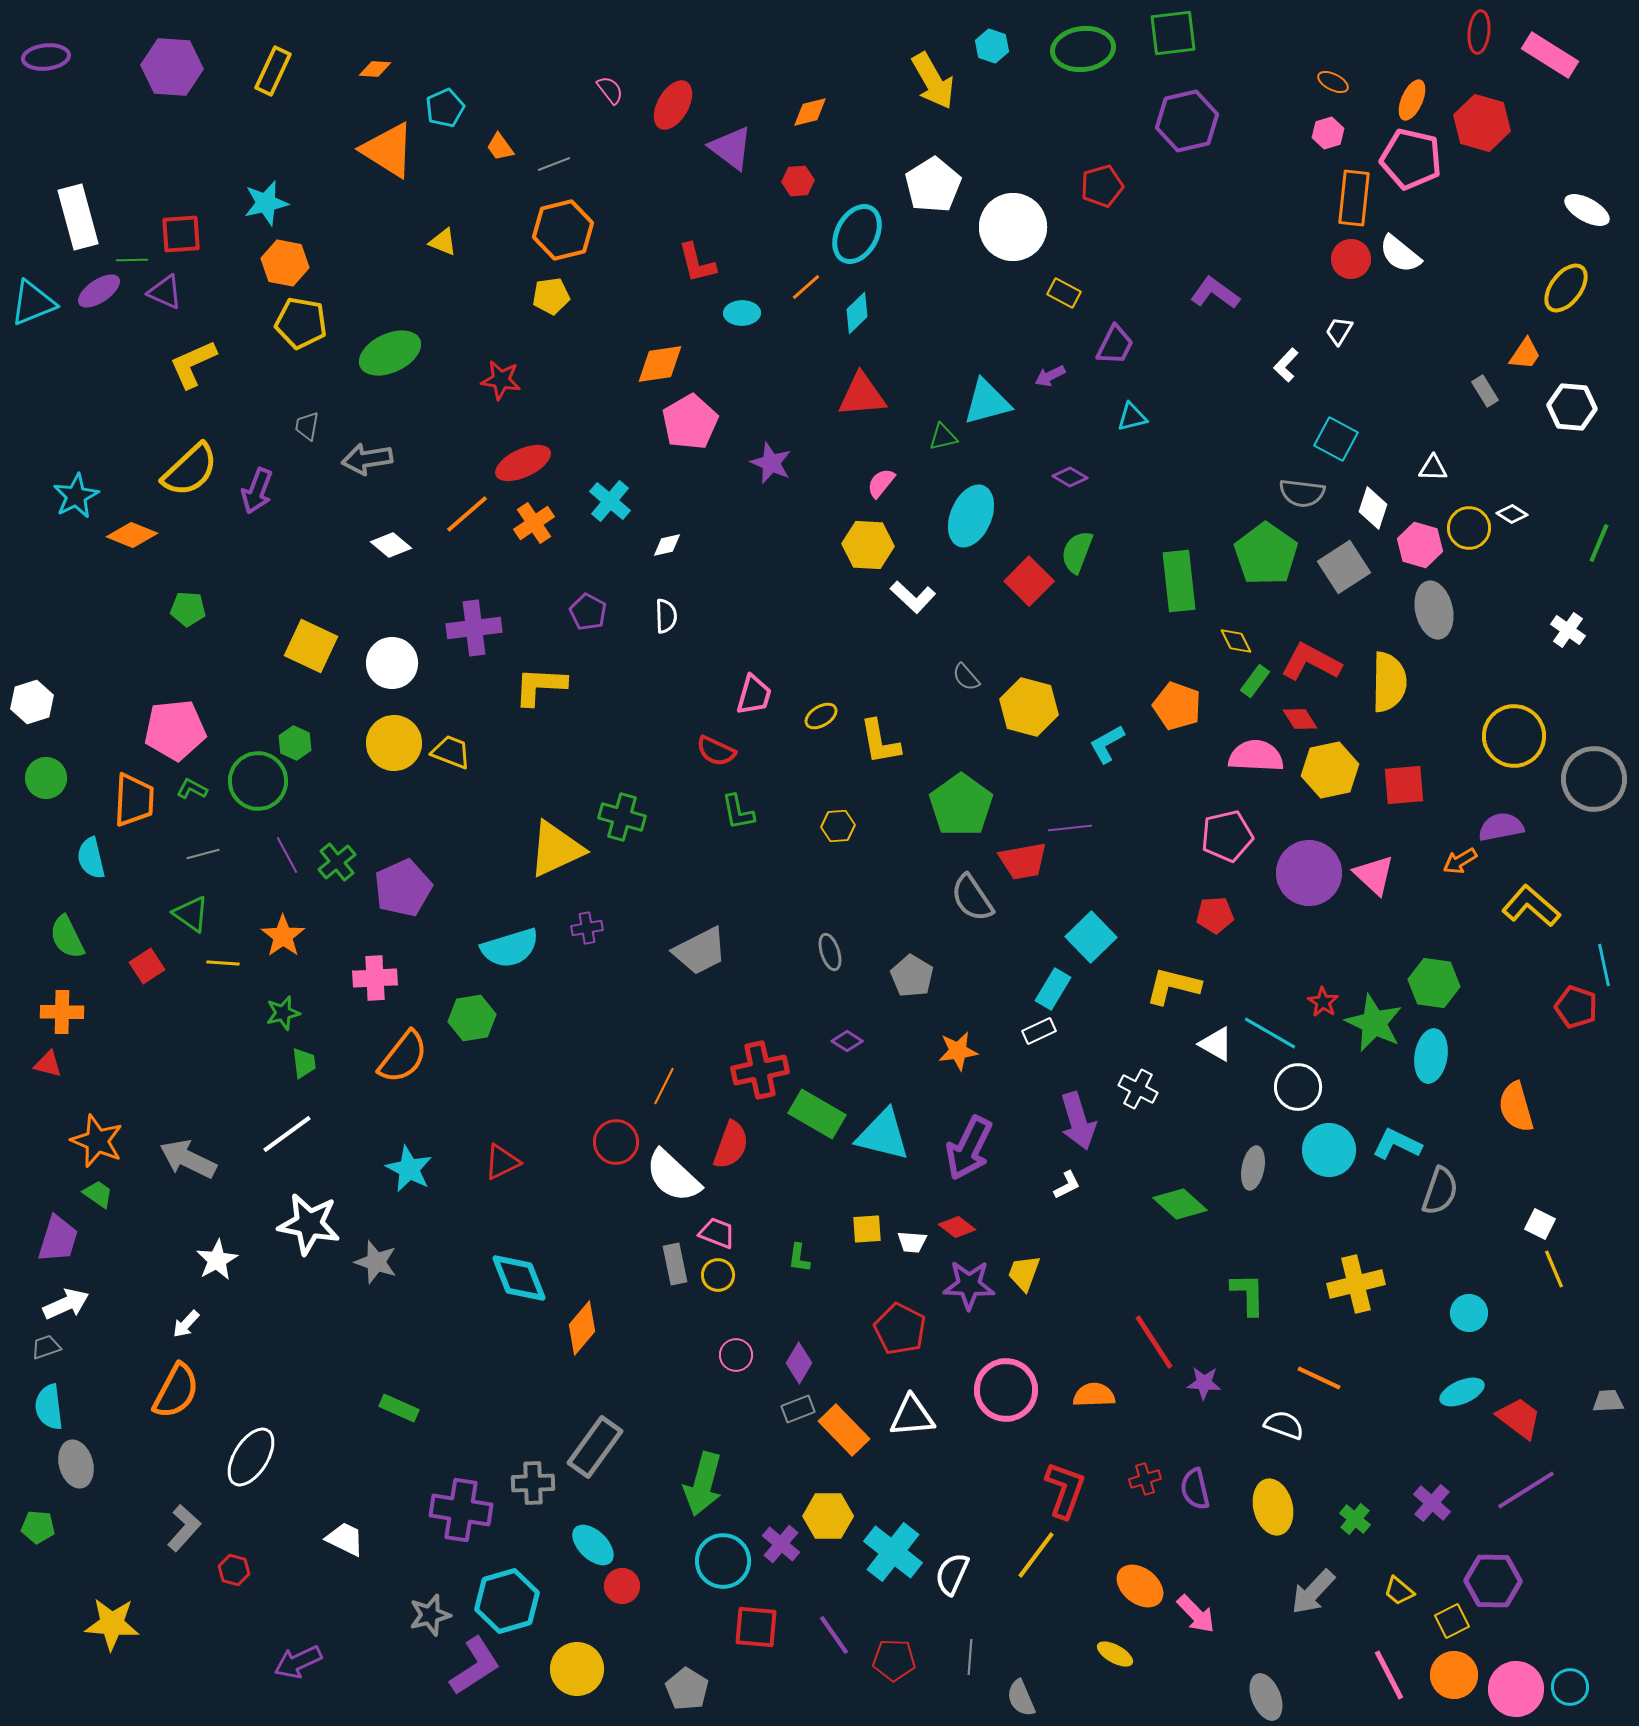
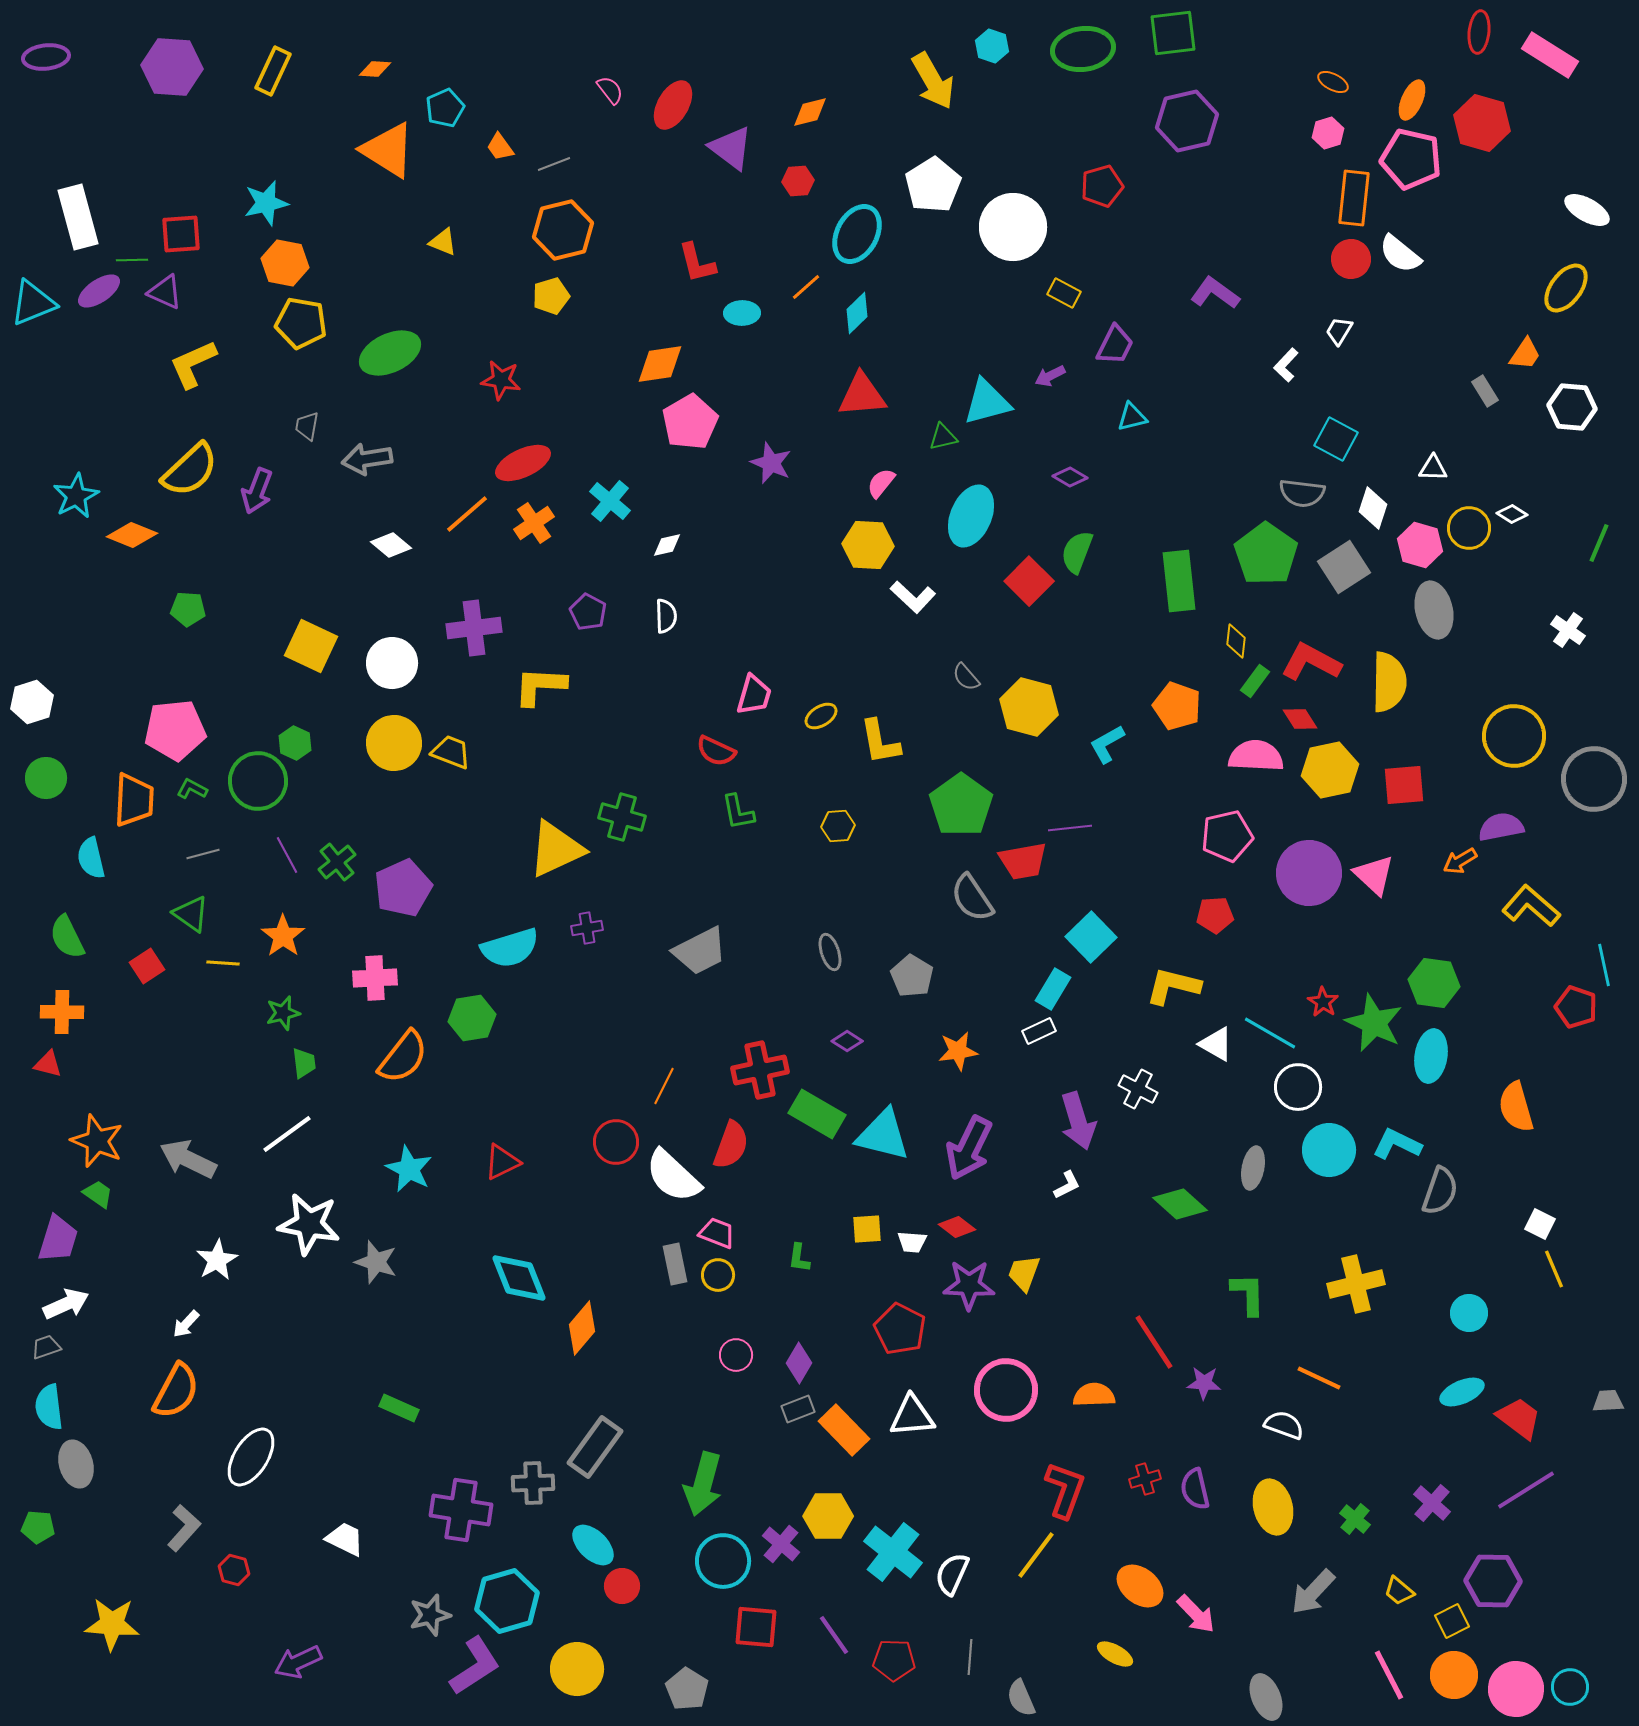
yellow pentagon at (551, 296): rotated 9 degrees counterclockwise
yellow diamond at (1236, 641): rotated 32 degrees clockwise
